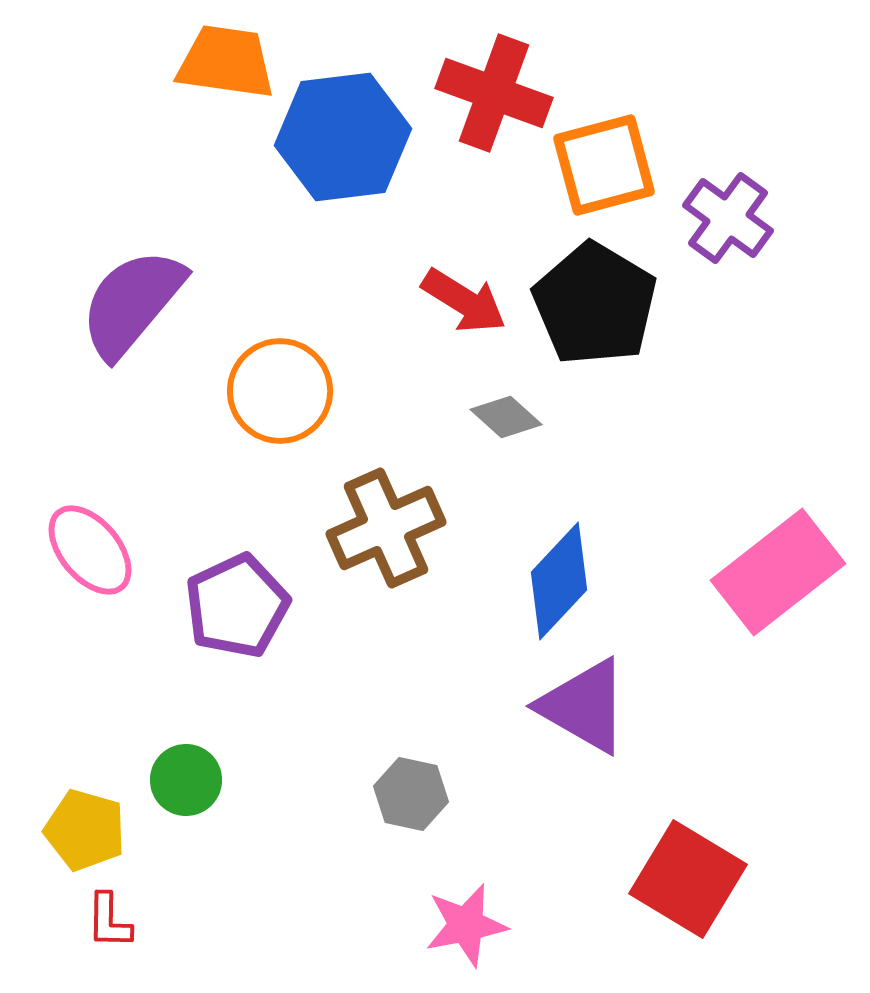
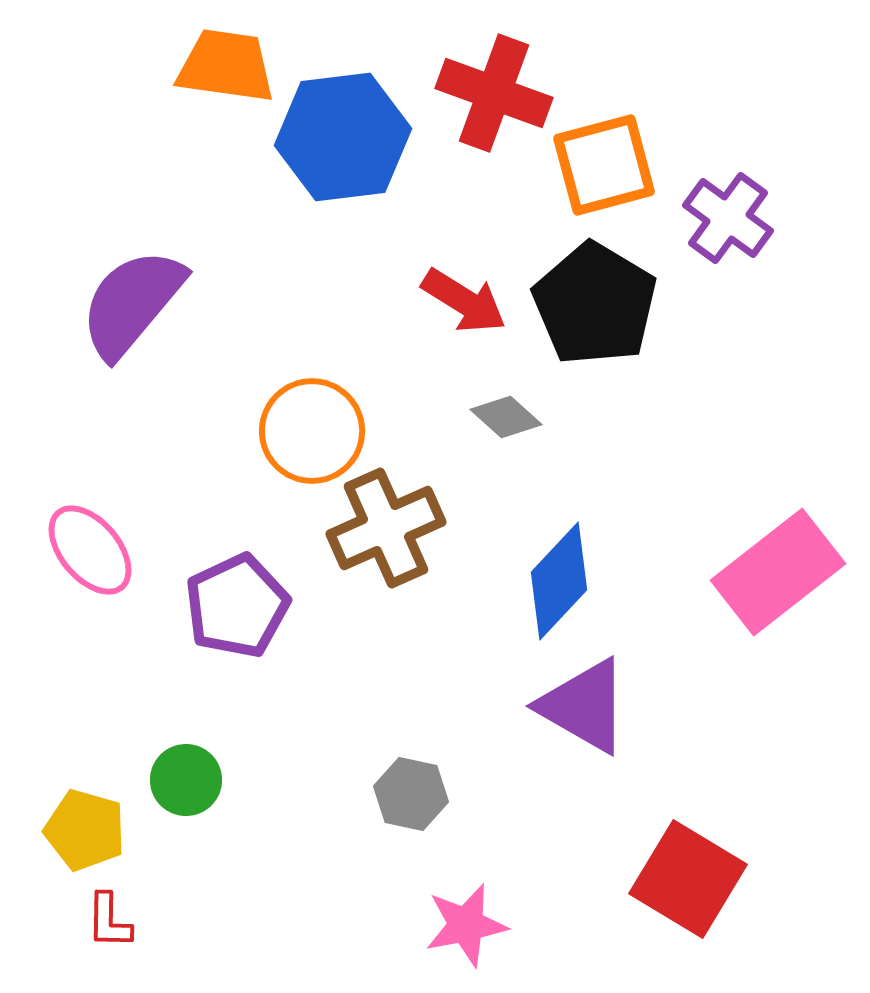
orange trapezoid: moved 4 px down
orange circle: moved 32 px right, 40 px down
